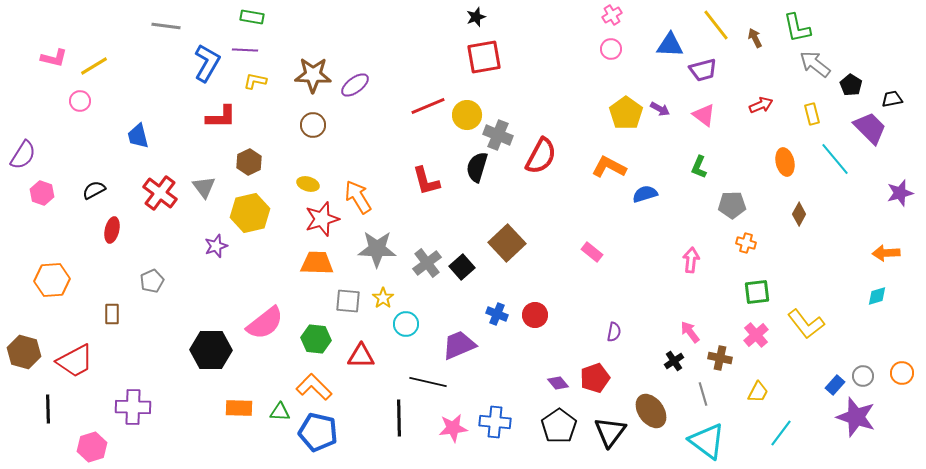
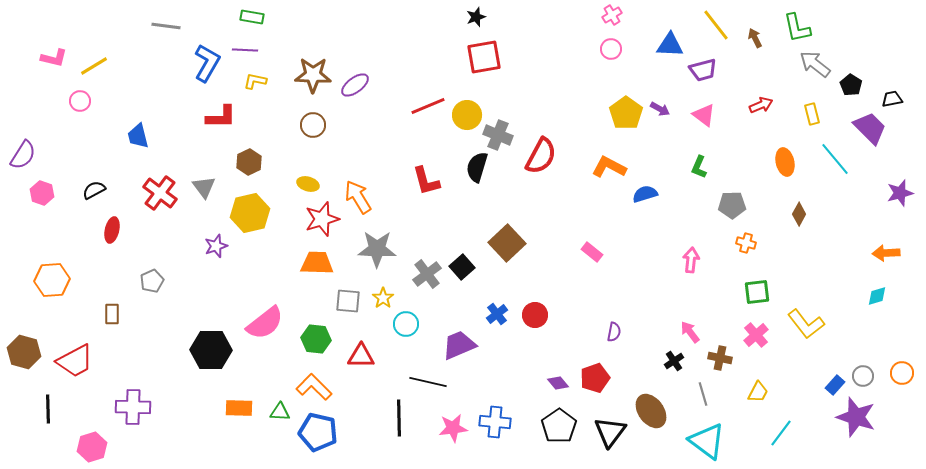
gray cross at (427, 263): moved 11 px down
blue cross at (497, 314): rotated 30 degrees clockwise
